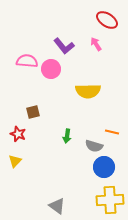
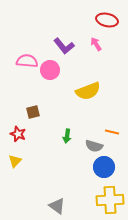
red ellipse: rotated 20 degrees counterclockwise
pink circle: moved 1 px left, 1 px down
yellow semicircle: rotated 20 degrees counterclockwise
